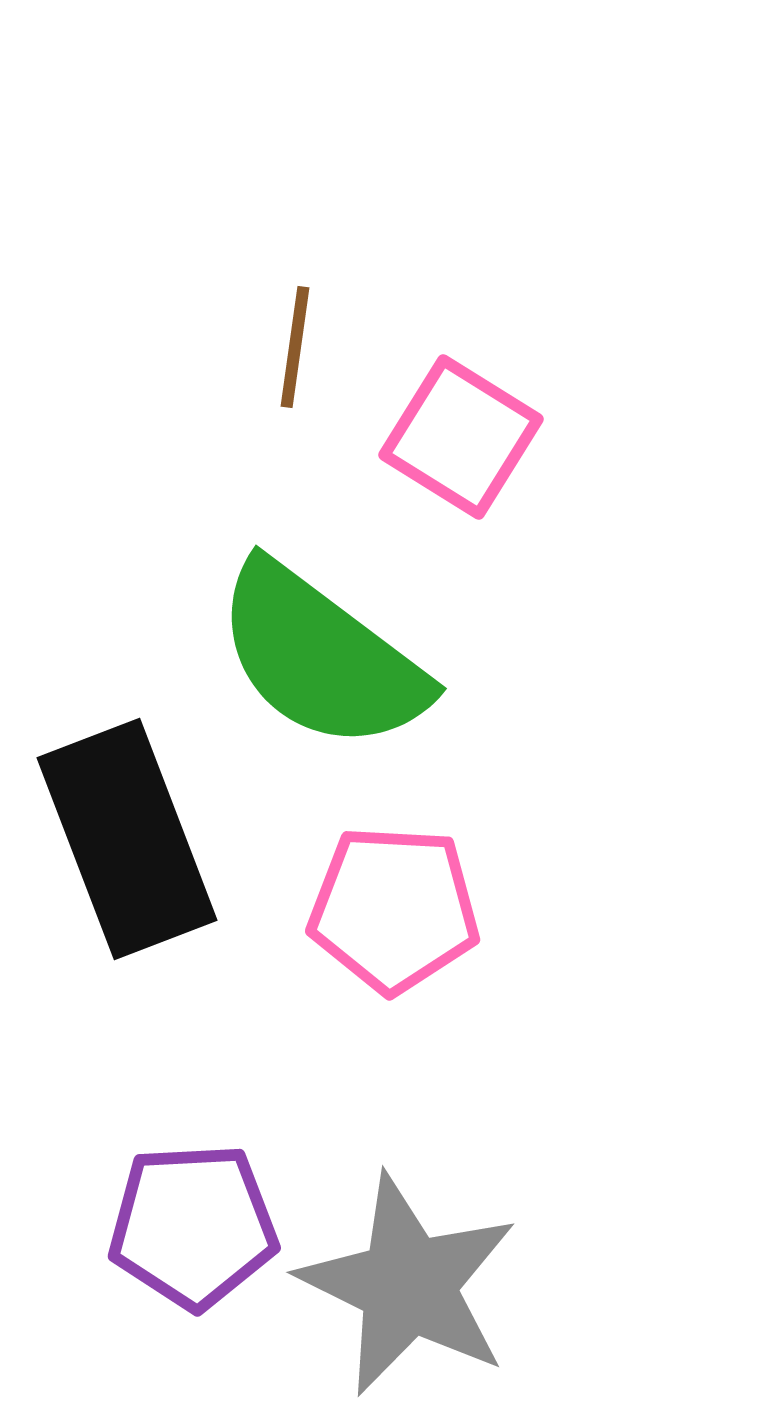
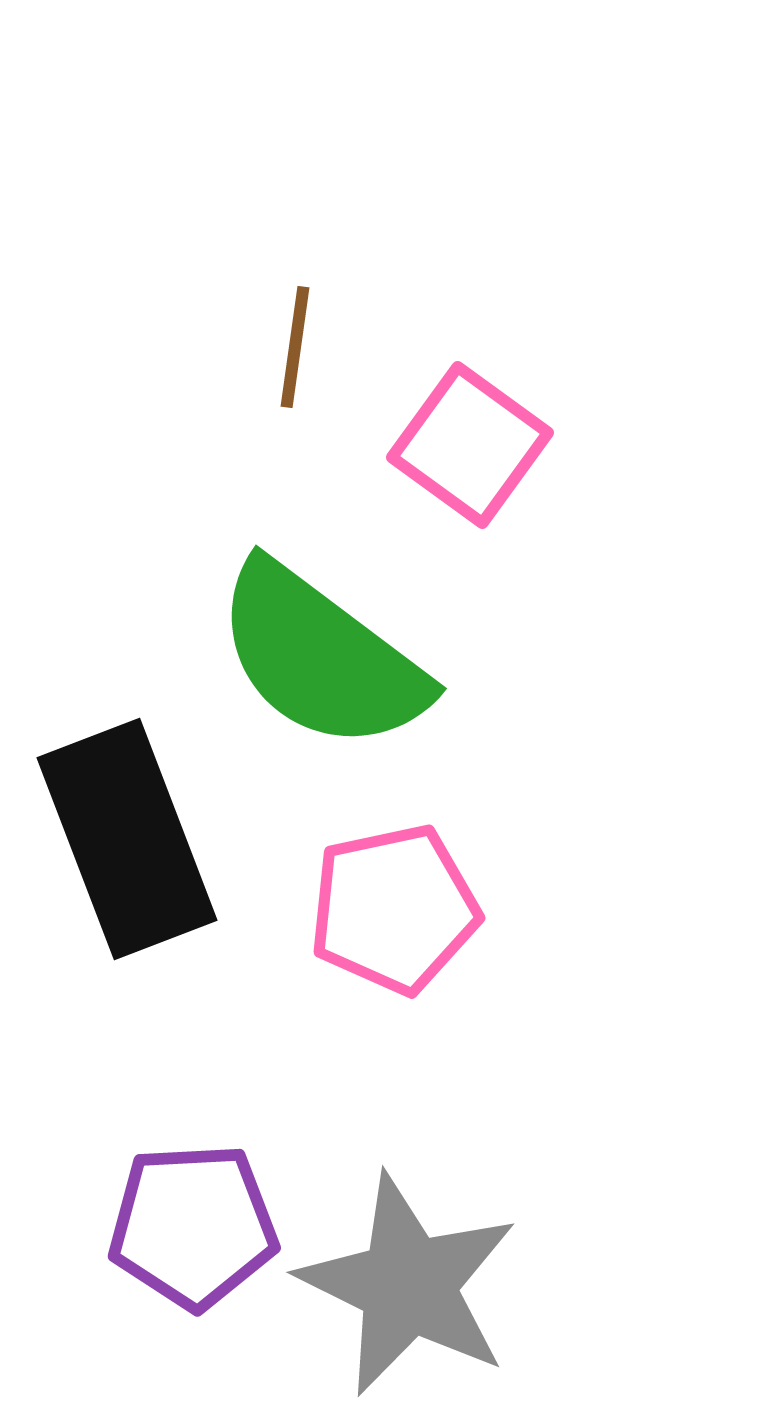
pink square: moved 9 px right, 8 px down; rotated 4 degrees clockwise
pink pentagon: rotated 15 degrees counterclockwise
